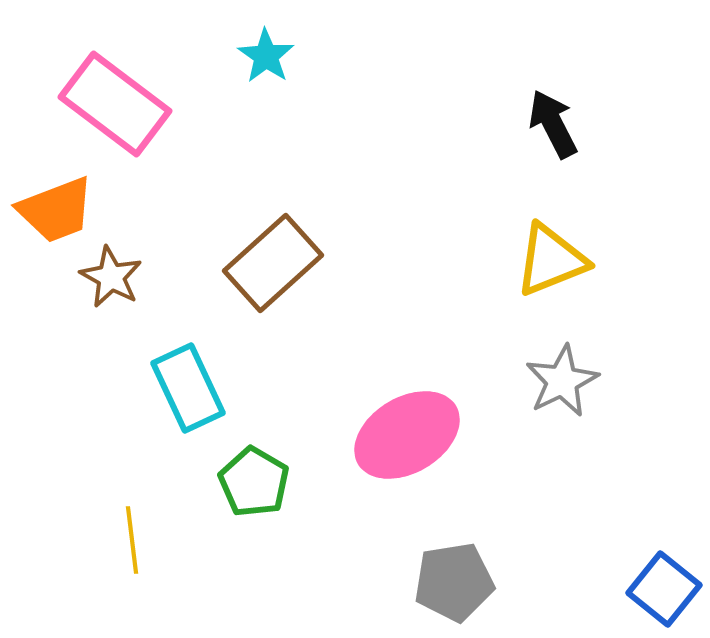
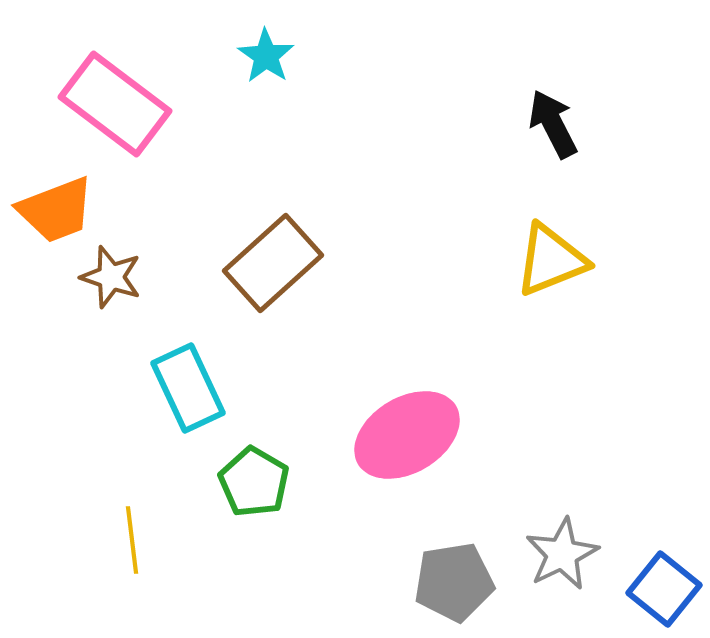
brown star: rotated 10 degrees counterclockwise
gray star: moved 173 px down
